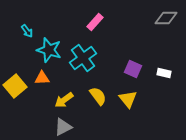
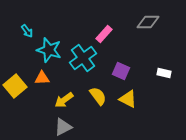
gray diamond: moved 18 px left, 4 px down
pink rectangle: moved 9 px right, 12 px down
purple square: moved 12 px left, 2 px down
yellow triangle: rotated 24 degrees counterclockwise
